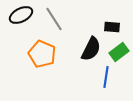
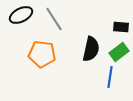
black rectangle: moved 9 px right
black semicircle: rotated 15 degrees counterclockwise
orange pentagon: rotated 16 degrees counterclockwise
blue line: moved 4 px right
